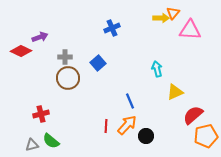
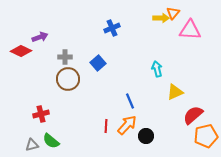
brown circle: moved 1 px down
